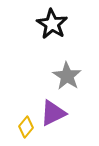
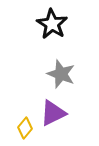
gray star: moved 6 px left, 2 px up; rotated 12 degrees counterclockwise
yellow diamond: moved 1 px left, 1 px down
